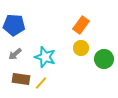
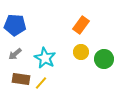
blue pentagon: moved 1 px right
yellow circle: moved 4 px down
cyan star: moved 1 px down; rotated 10 degrees clockwise
